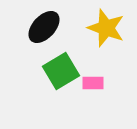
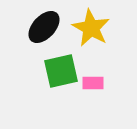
yellow star: moved 15 px left; rotated 9 degrees clockwise
green square: rotated 18 degrees clockwise
